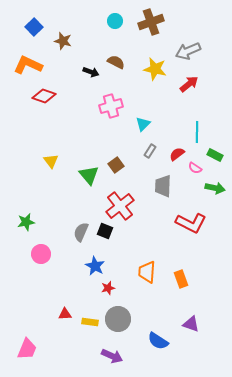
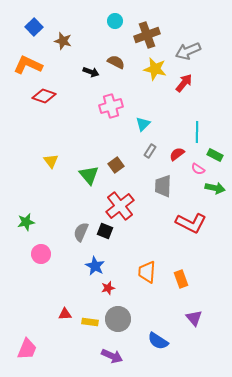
brown cross: moved 4 px left, 13 px down
red arrow: moved 5 px left, 1 px up; rotated 12 degrees counterclockwise
pink semicircle: moved 3 px right, 1 px down
purple triangle: moved 3 px right, 6 px up; rotated 30 degrees clockwise
